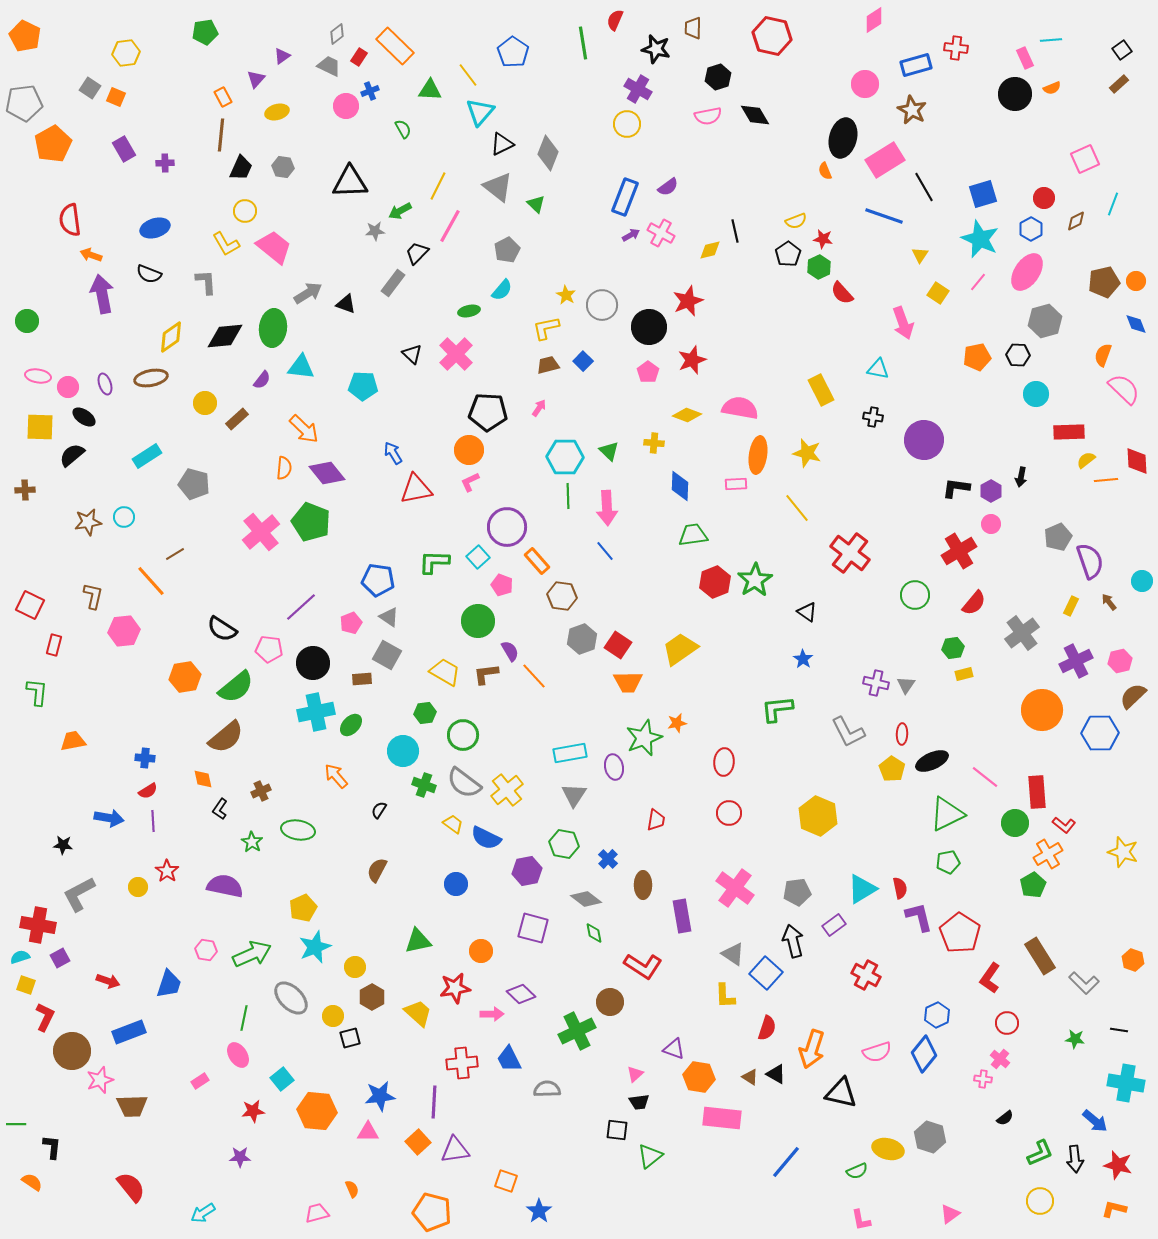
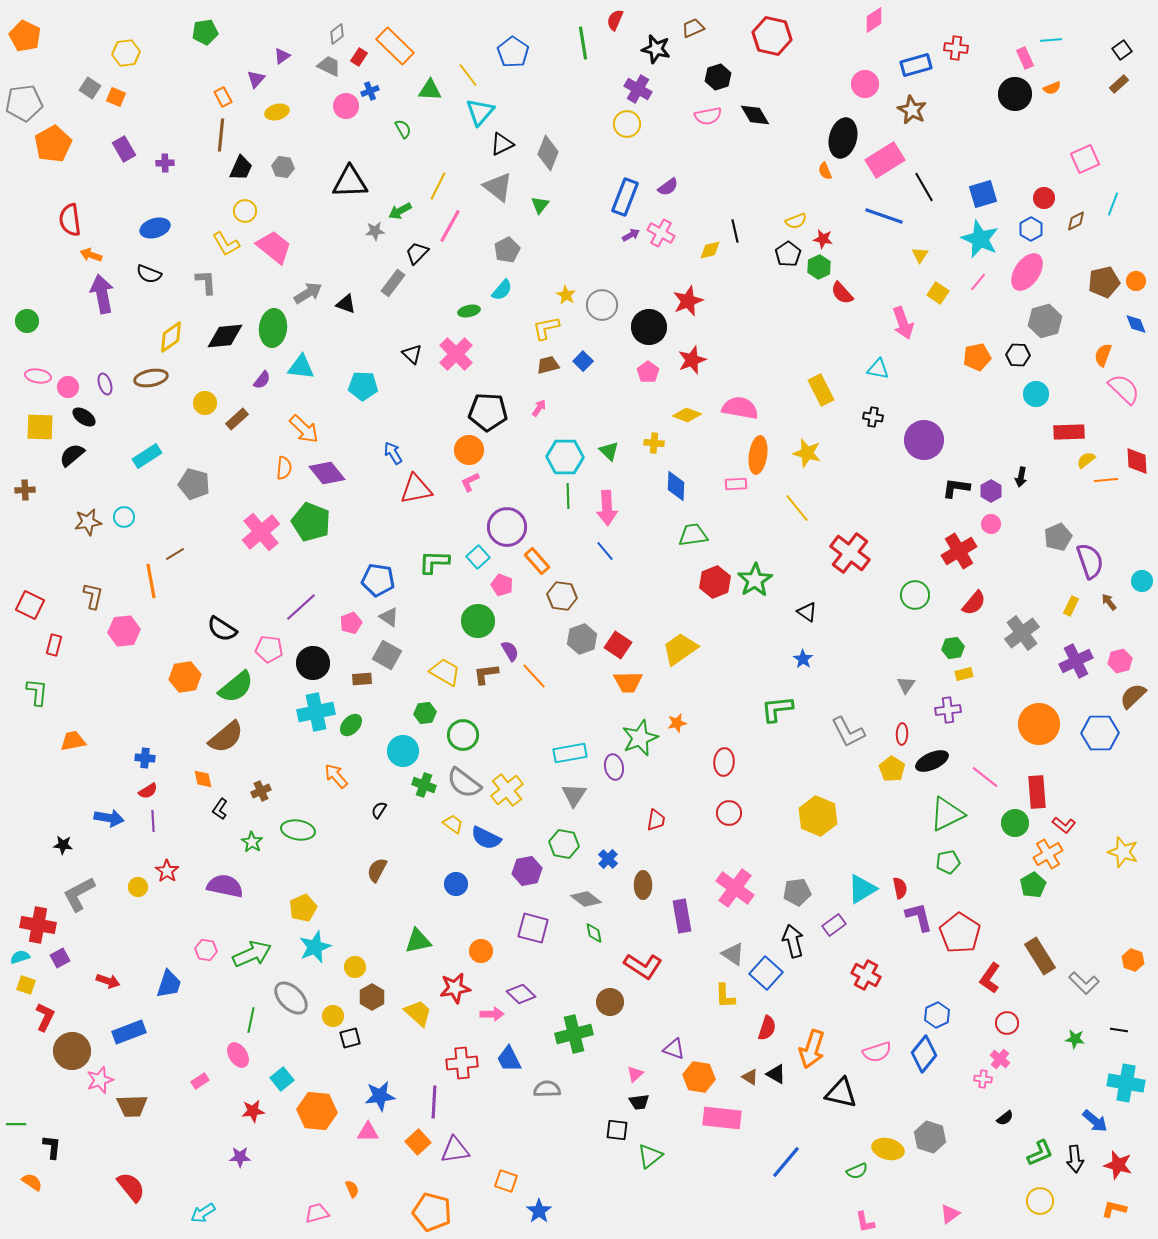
brown trapezoid at (693, 28): rotated 65 degrees clockwise
green triangle at (536, 204): moved 4 px right, 1 px down; rotated 24 degrees clockwise
blue diamond at (680, 486): moved 4 px left
orange line at (151, 581): rotated 32 degrees clockwise
purple cross at (876, 683): moved 72 px right, 27 px down; rotated 20 degrees counterclockwise
orange circle at (1042, 710): moved 3 px left, 14 px down
green star at (644, 738): moved 4 px left
green line at (244, 1018): moved 7 px right, 2 px down
green cross at (577, 1031): moved 3 px left, 3 px down; rotated 12 degrees clockwise
pink L-shape at (861, 1220): moved 4 px right, 2 px down
